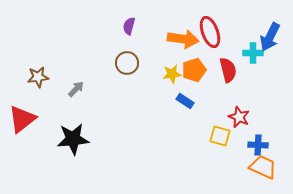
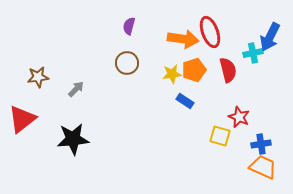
cyan cross: rotated 12 degrees counterclockwise
blue cross: moved 3 px right, 1 px up; rotated 12 degrees counterclockwise
